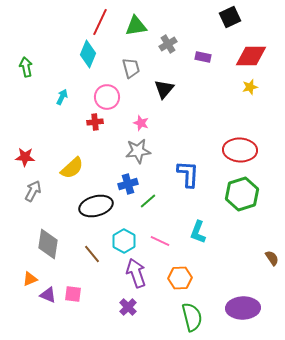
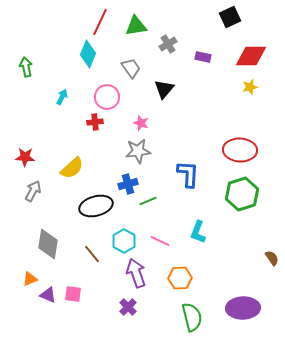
gray trapezoid: rotated 20 degrees counterclockwise
green line: rotated 18 degrees clockwise
